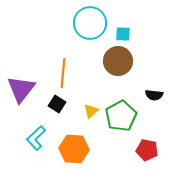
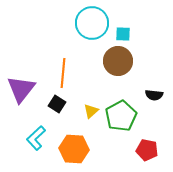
cyan circle: moved 2 px right
